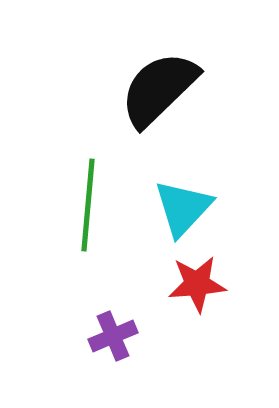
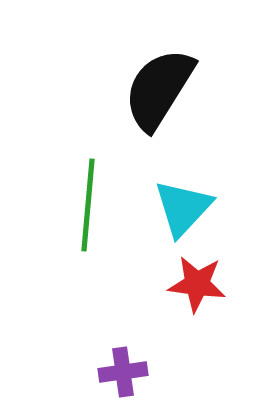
black semicircle: rotated 14 degrees counterclockwise
red star: rotated 12 degrees clockwise
purple cross: moved 10 px right, 36 px down; rotated 15 degrees clockwise
